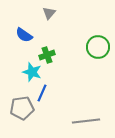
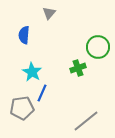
blue semicircle: rotated 60 degrees clockwise
green cross: moved 31 px right, 13 px down
cyan star: rotated 12 degrees clockwise
gray line: rotated 32 degrees counterclockwise
